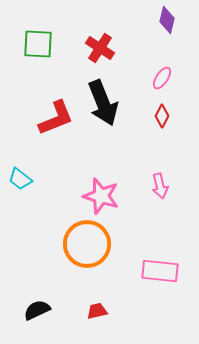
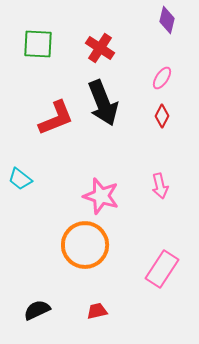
orange circle: moved 2 px left, 1 px down
pink rectangle: moved 2 px right, 2 px up; rotated 63 degrees counterclockwise
